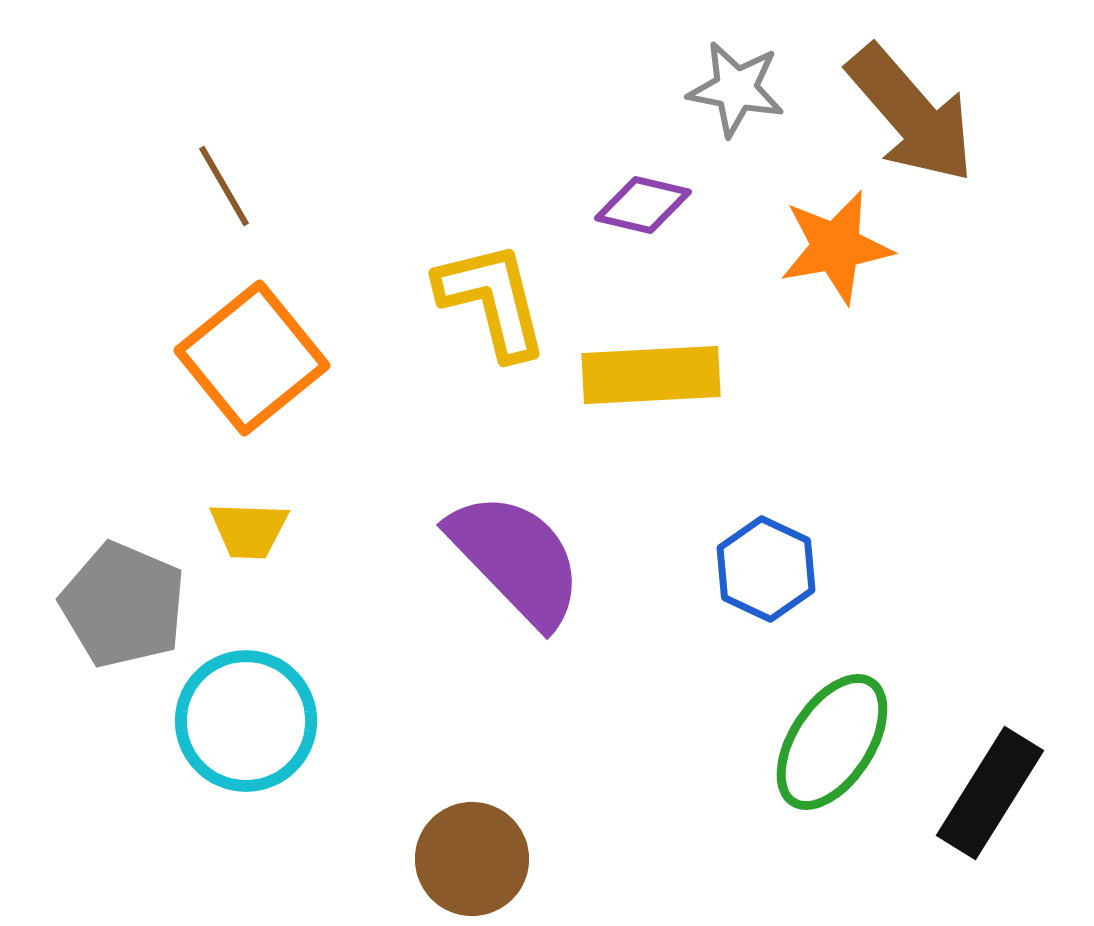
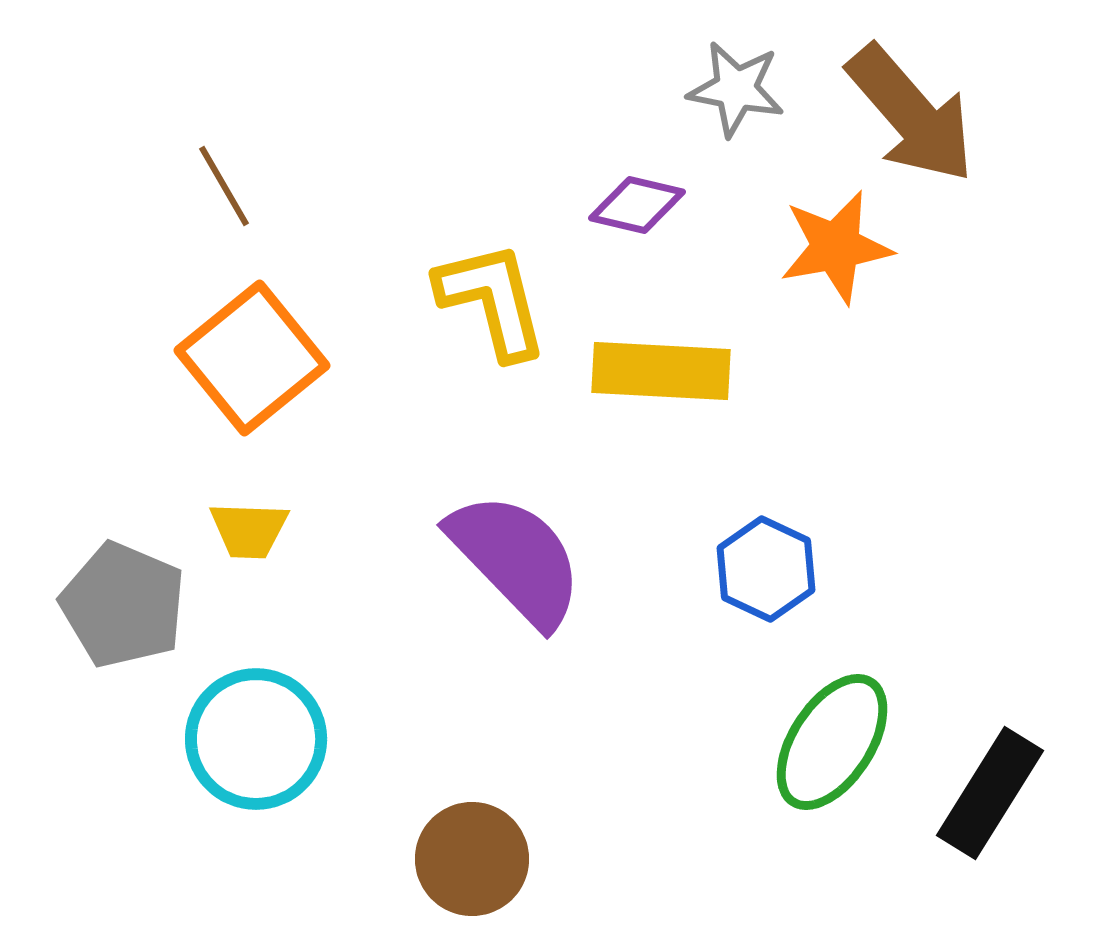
purple diamond: moved 6 px left
yellow rectangle: moved 10 px right, 4 px up; rotated 6 degrees clockwise
cyan circle: moved 10 px right, 18 px down
